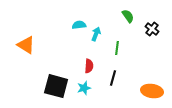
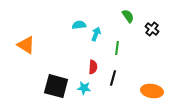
red semicircle: moved 4 px right, 1 px down
cyan star: rotated 24 degrees clockwise
